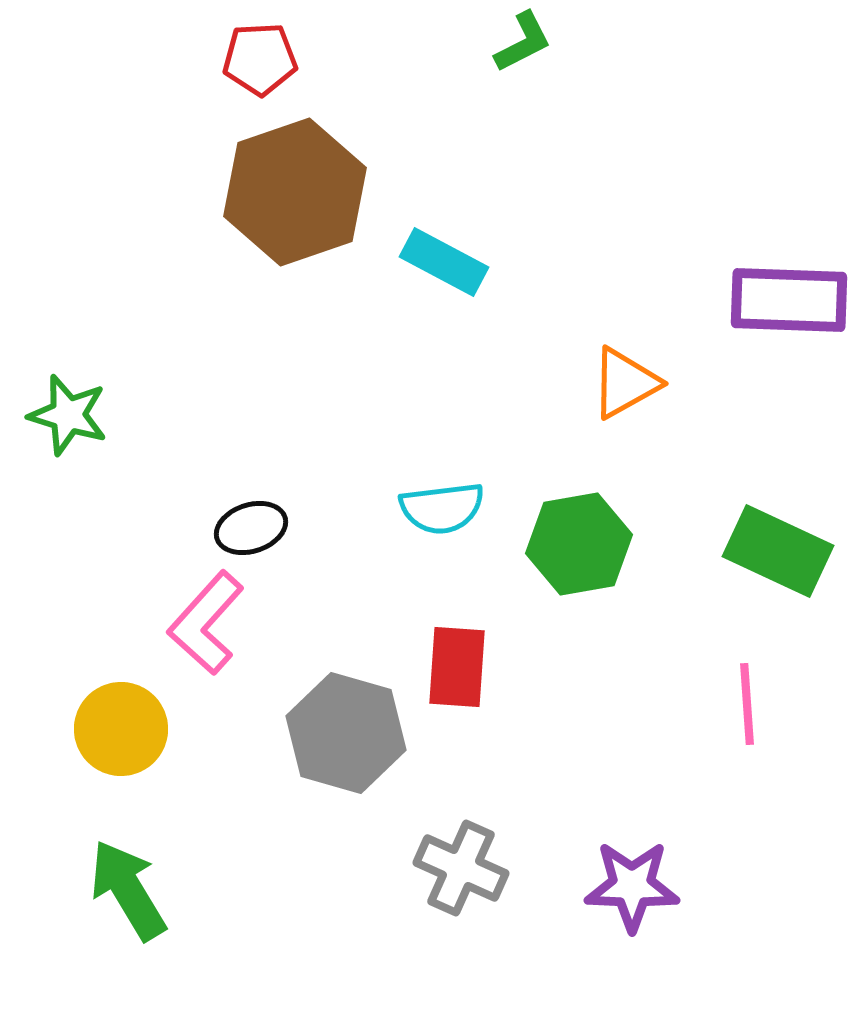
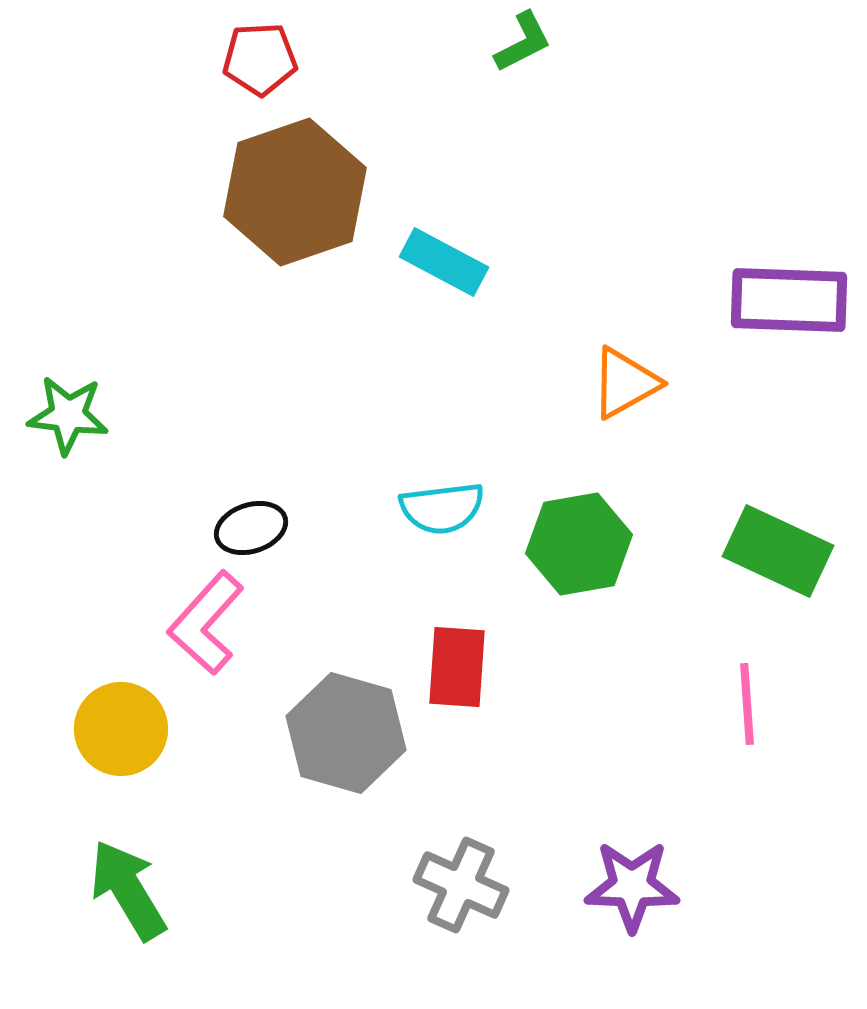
green star: rotated 10 degrees counterclockwise
gray cross: moved 17 px down
